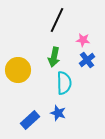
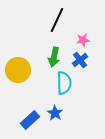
pink star: rotated 16 degrees counterclockwise
blue cross: moved 7 px left
blue star: moved 3 px left; rotated 14 degrees clockwise
